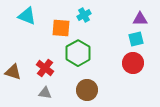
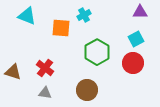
purple triangle: moved 7 px up
cyan square: rotated 14 degrees counterclockwise
green hexagon: moved 19 px right, 1 px up
